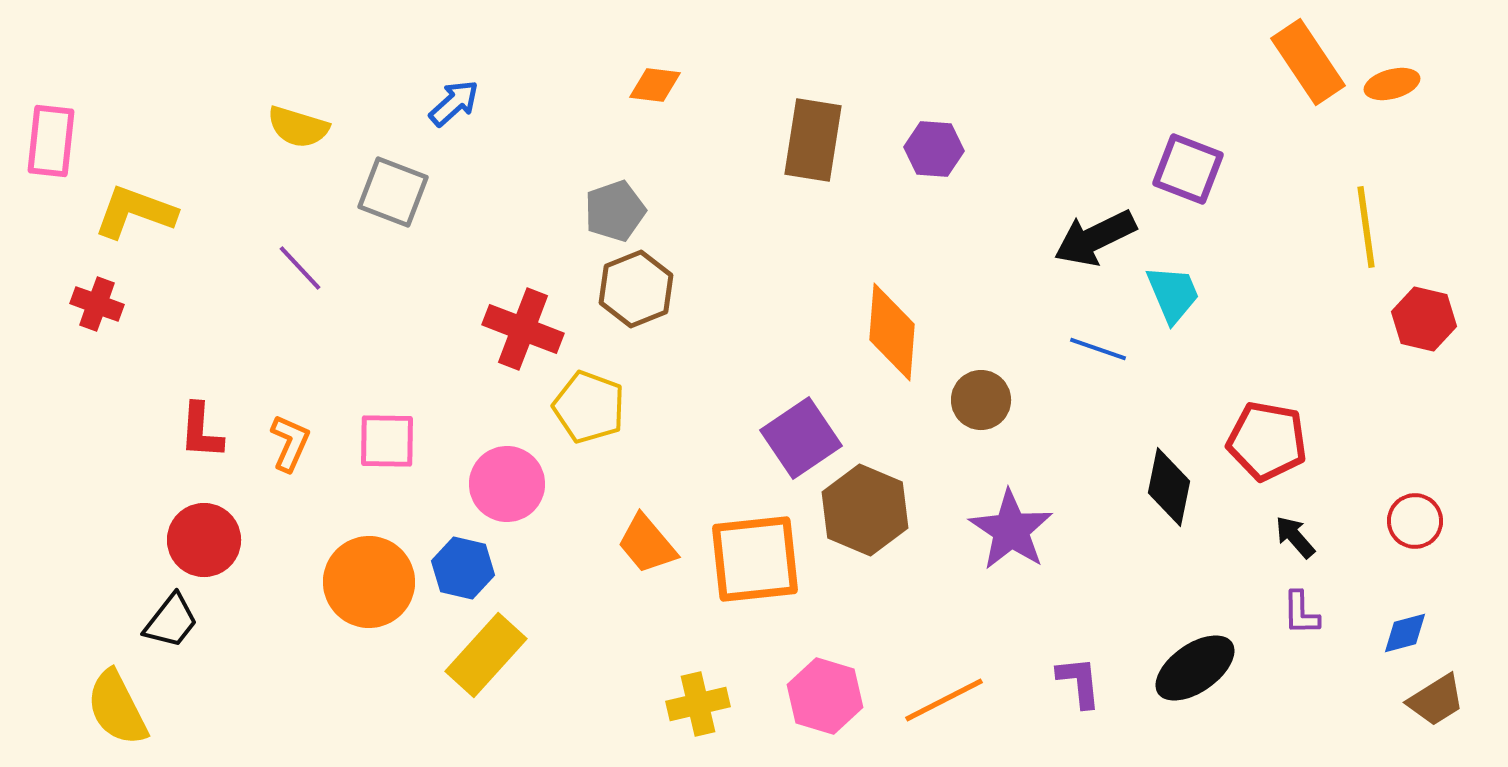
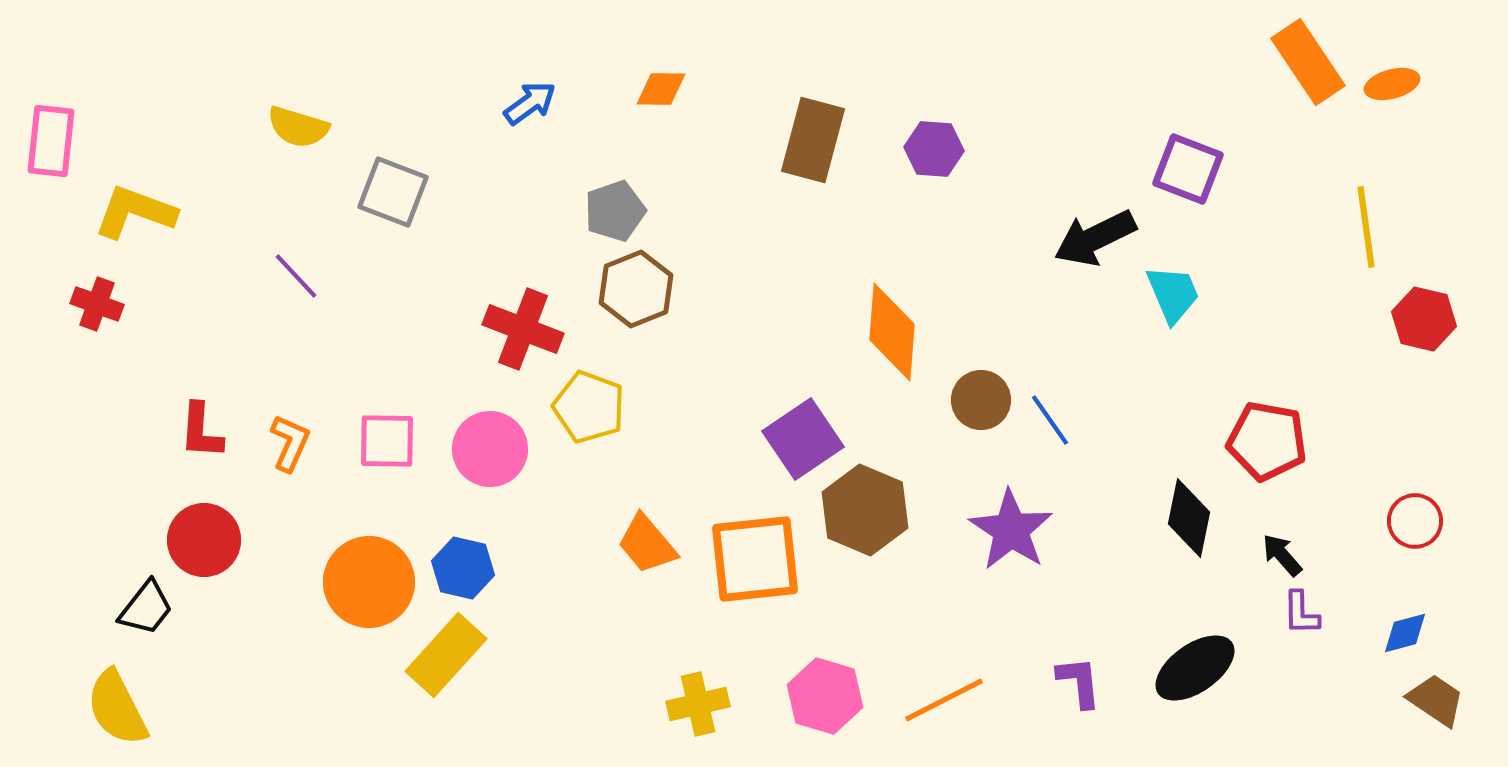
orange diamond at (655, 85): moved 6 px right, 4 px down; rotated 6 degrees counterclockwise
blue arrow at (454, 103): moved 76 px right; rotated 6 degrees clockwise
brown rectangle at (813, 140): rotated 6 degrees clockwise
purple line at (300, 268): moved 4 px left, 8 px down
blue line at (1098, 349): moved 48 px left, 71 px down; rotated 36 degrees clockwise
purple square at (801, 438): moved 2 px right, 1 px down
pink circle at (507, 484): moved 17 px left, 35 px up
black diamond at (1169, 487): moved 20 px right, 31 px down
black arrow at (1295, 537): moved 13 px left, 18 px down
black trapezoid at (171, 621): moved 25 px left, 13 px up
yellow rectangle at (486, 655): moved 40 px left
brown trapezoid at (1436, 700): rotated 114 degrees counterclockwise
